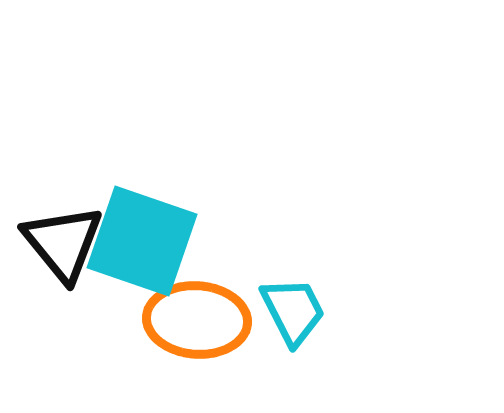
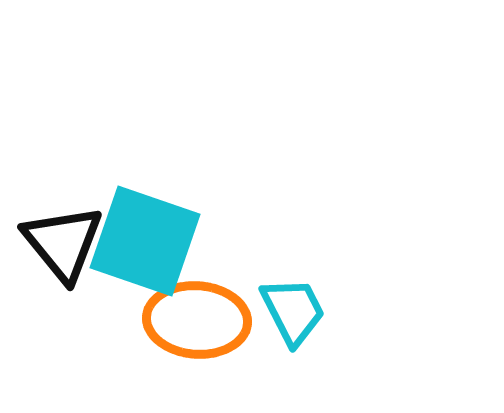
cyan square: moved 3 px right
